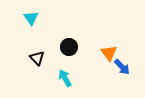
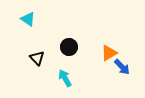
cyan triangle: moved 3 px left, 1 px down; rotated 21 degrees counterclockwise
orange triangle: rotated 36 degrees clockwise
